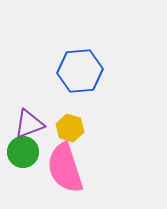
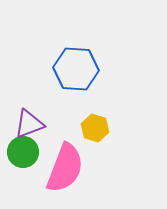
blue hexagon: moved 4 px left, 2 px up; rotated 9 degrees clockwise
yellow hexagon: moved 25 px right
pink semicircle: rotated 141 degrees counterclockwise
